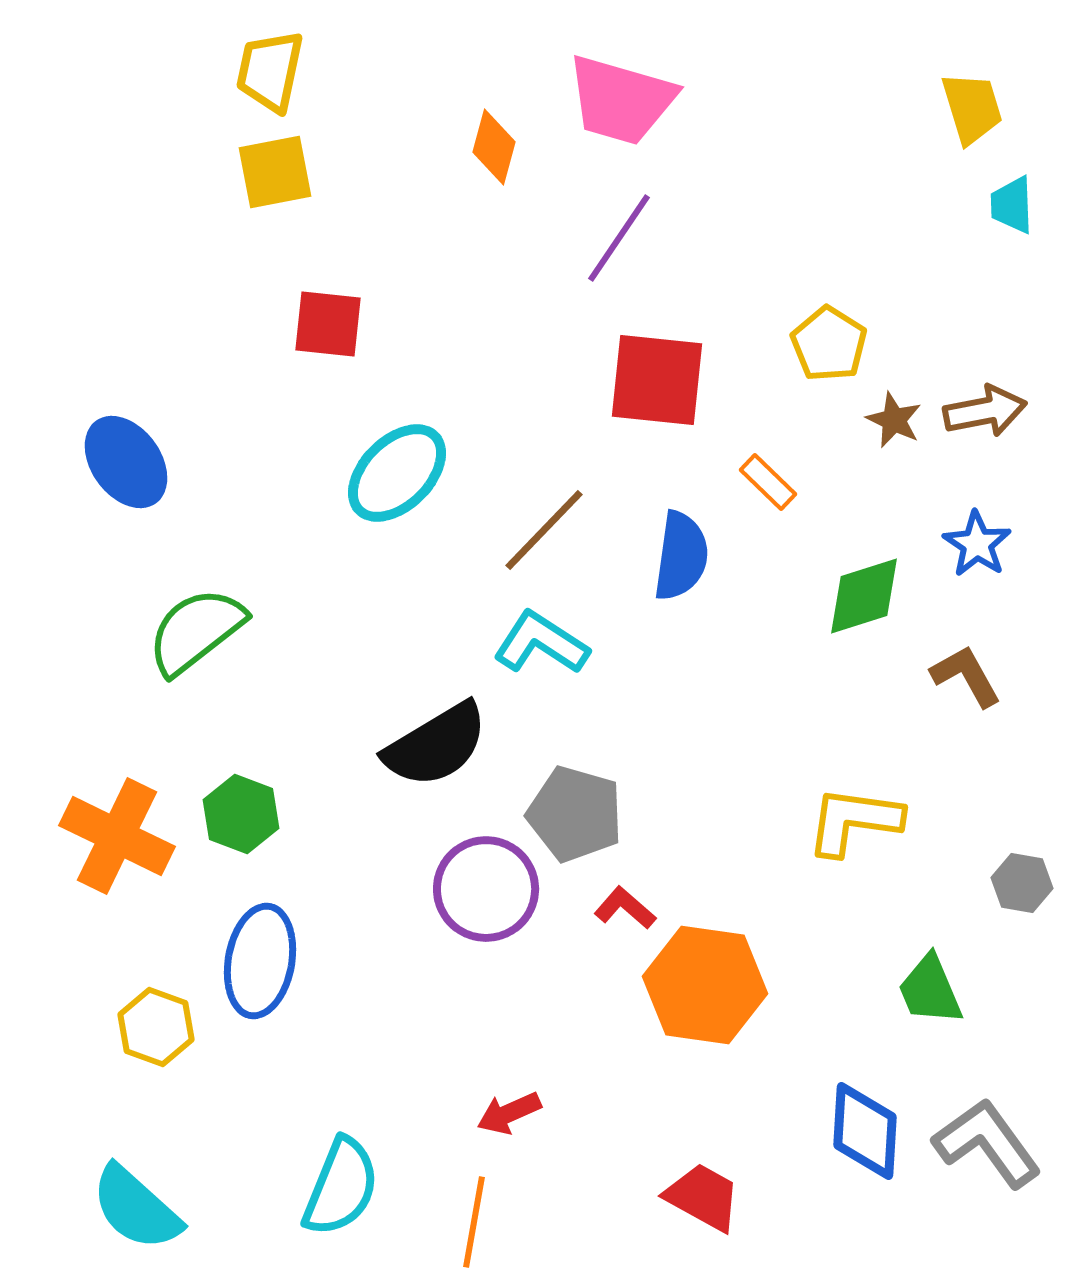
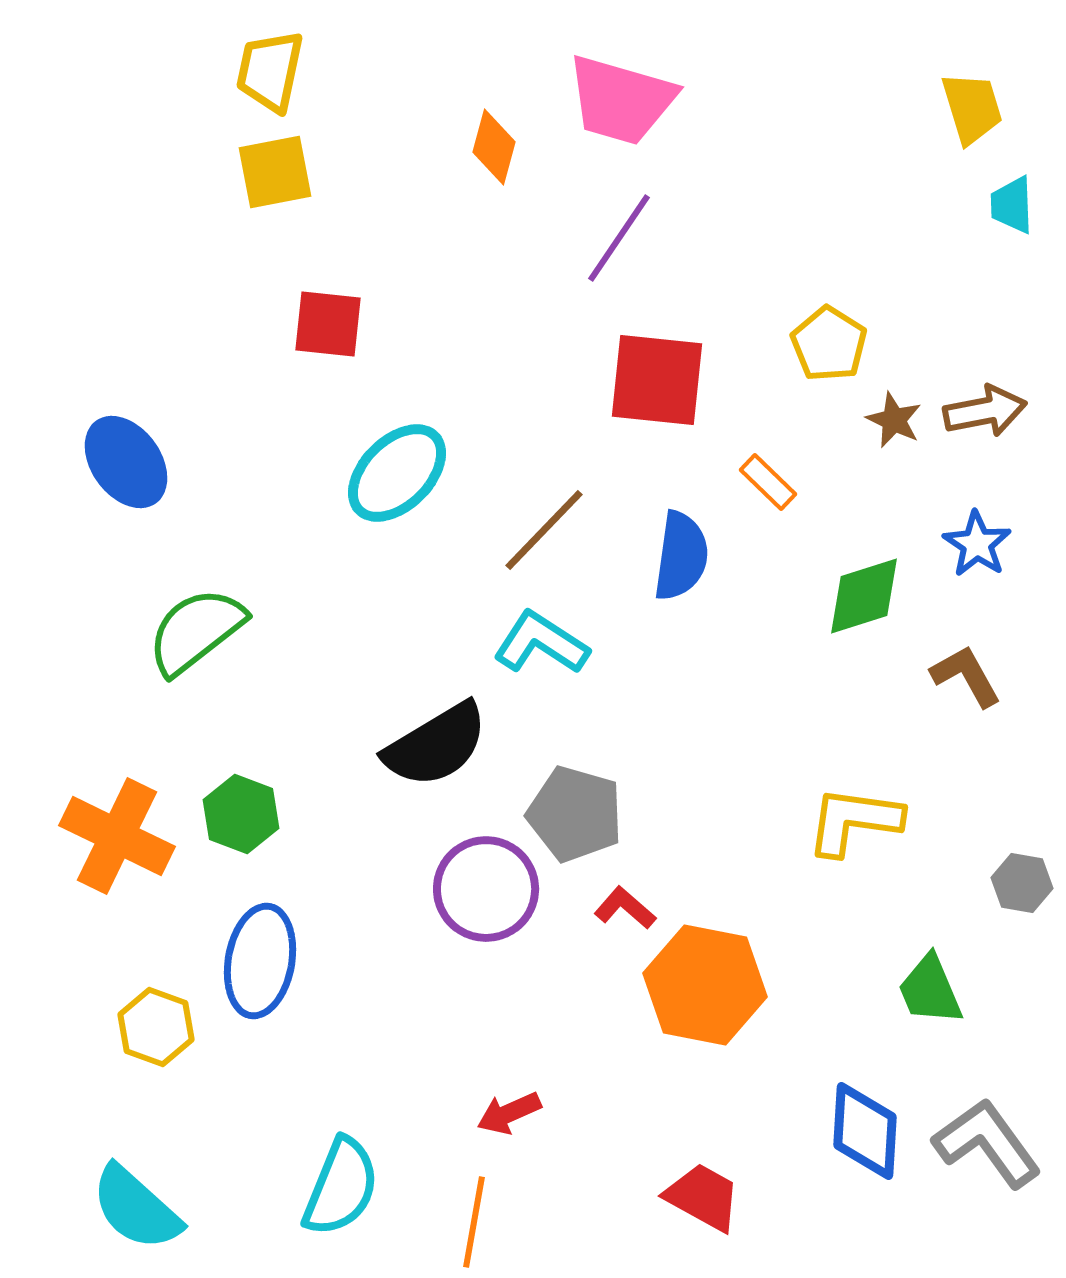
orange hexagon at (705, 985): rotated 3 degrees clockwise
